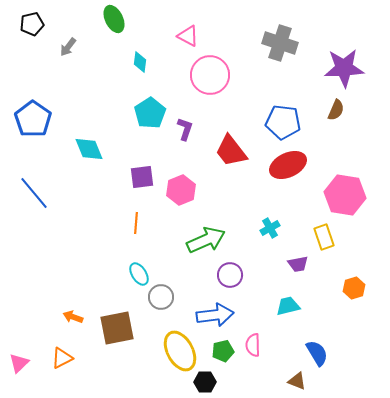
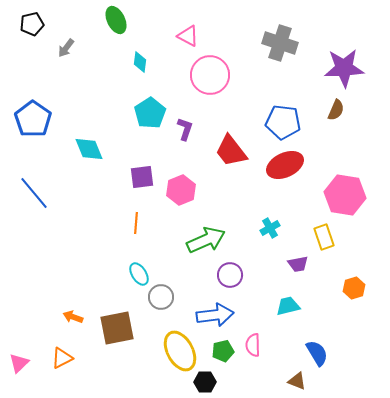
green ellipse at (114, 19): moved 2 px right, 1 px down
gray arrow at (68, 47): moved 2 px left, 1 px down
red ellipse at (288, 165): moved 3 px left
